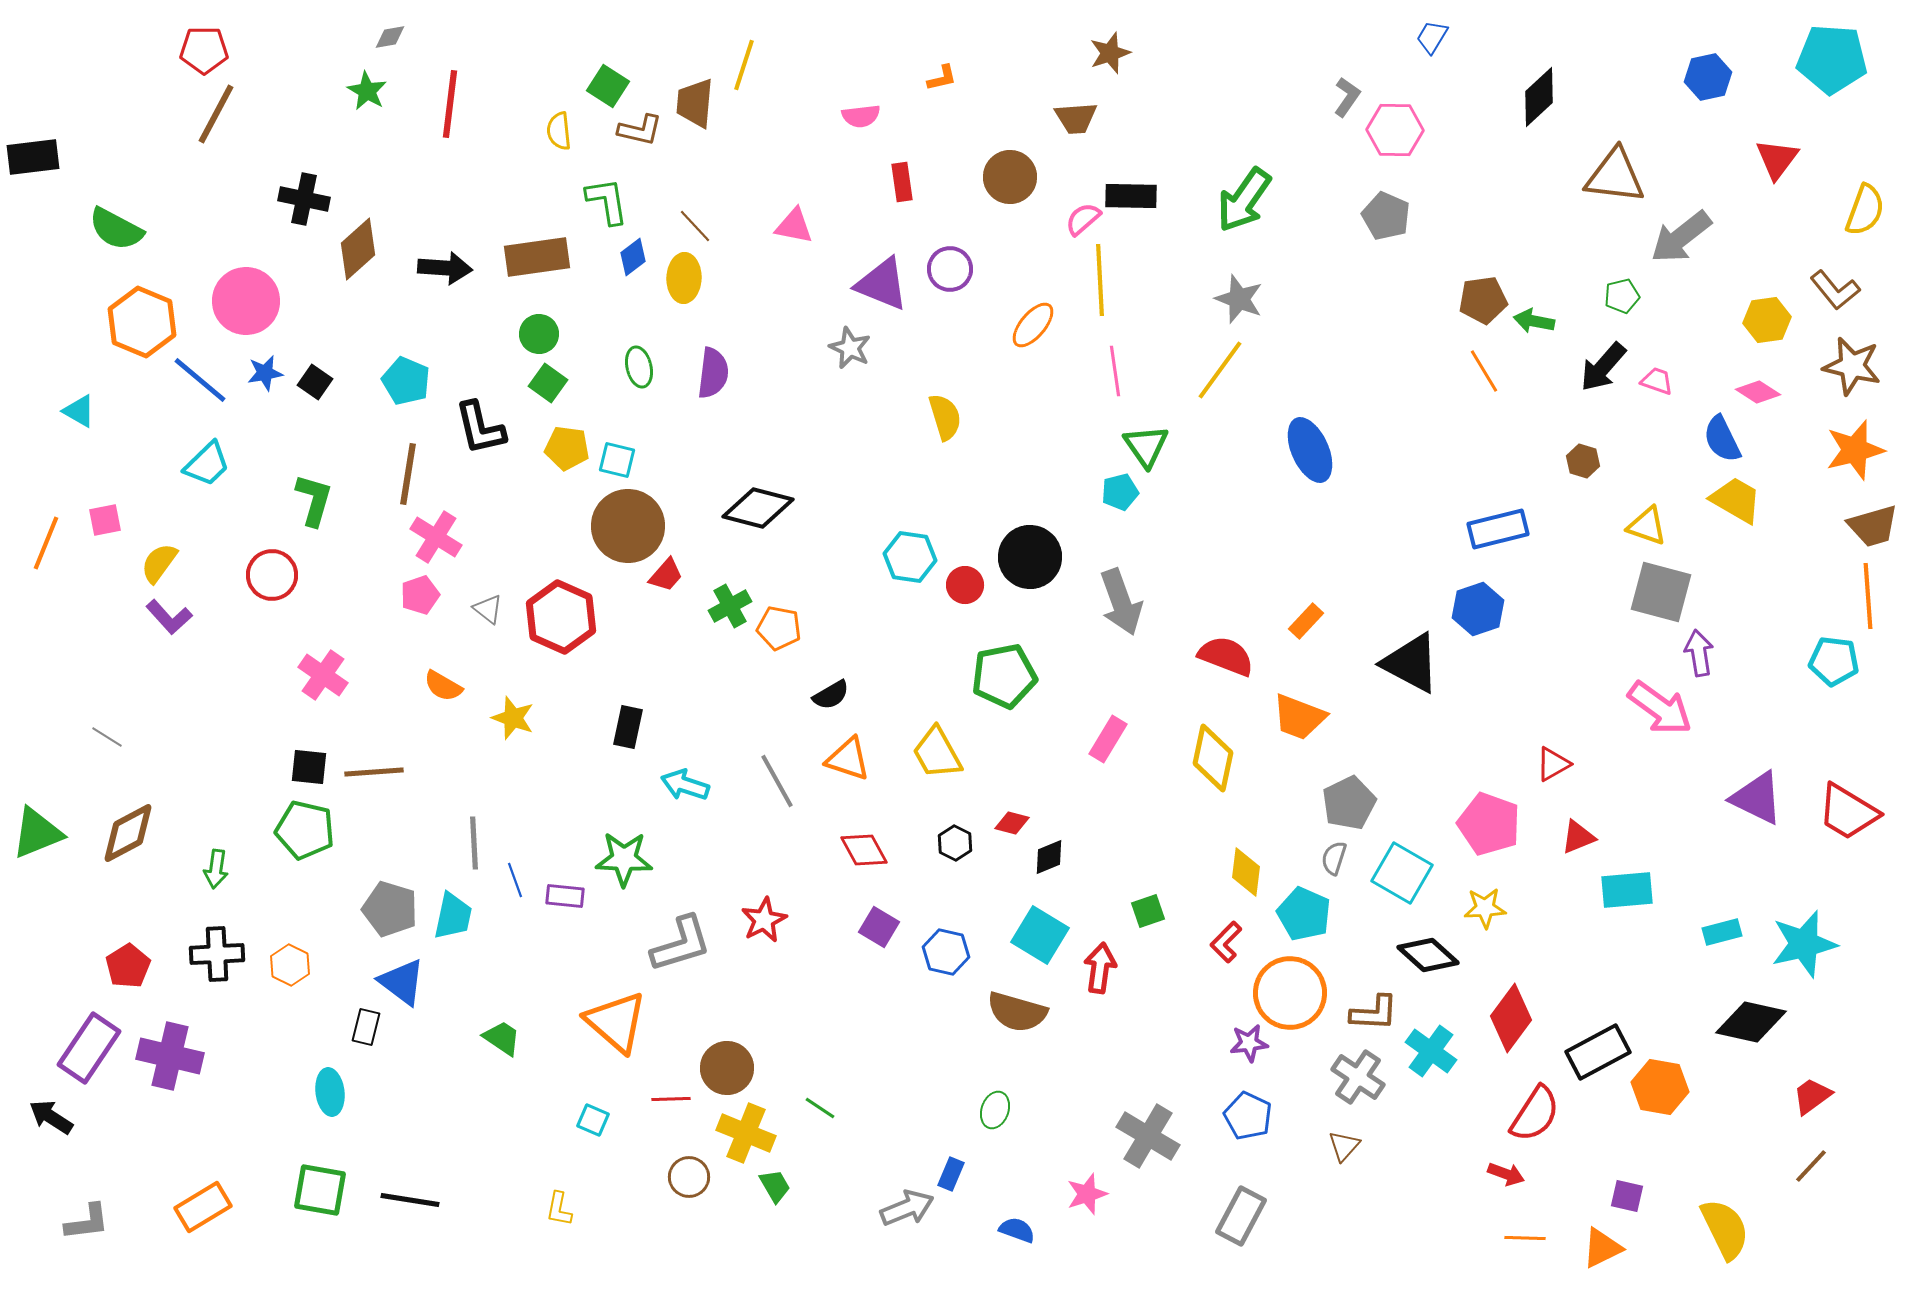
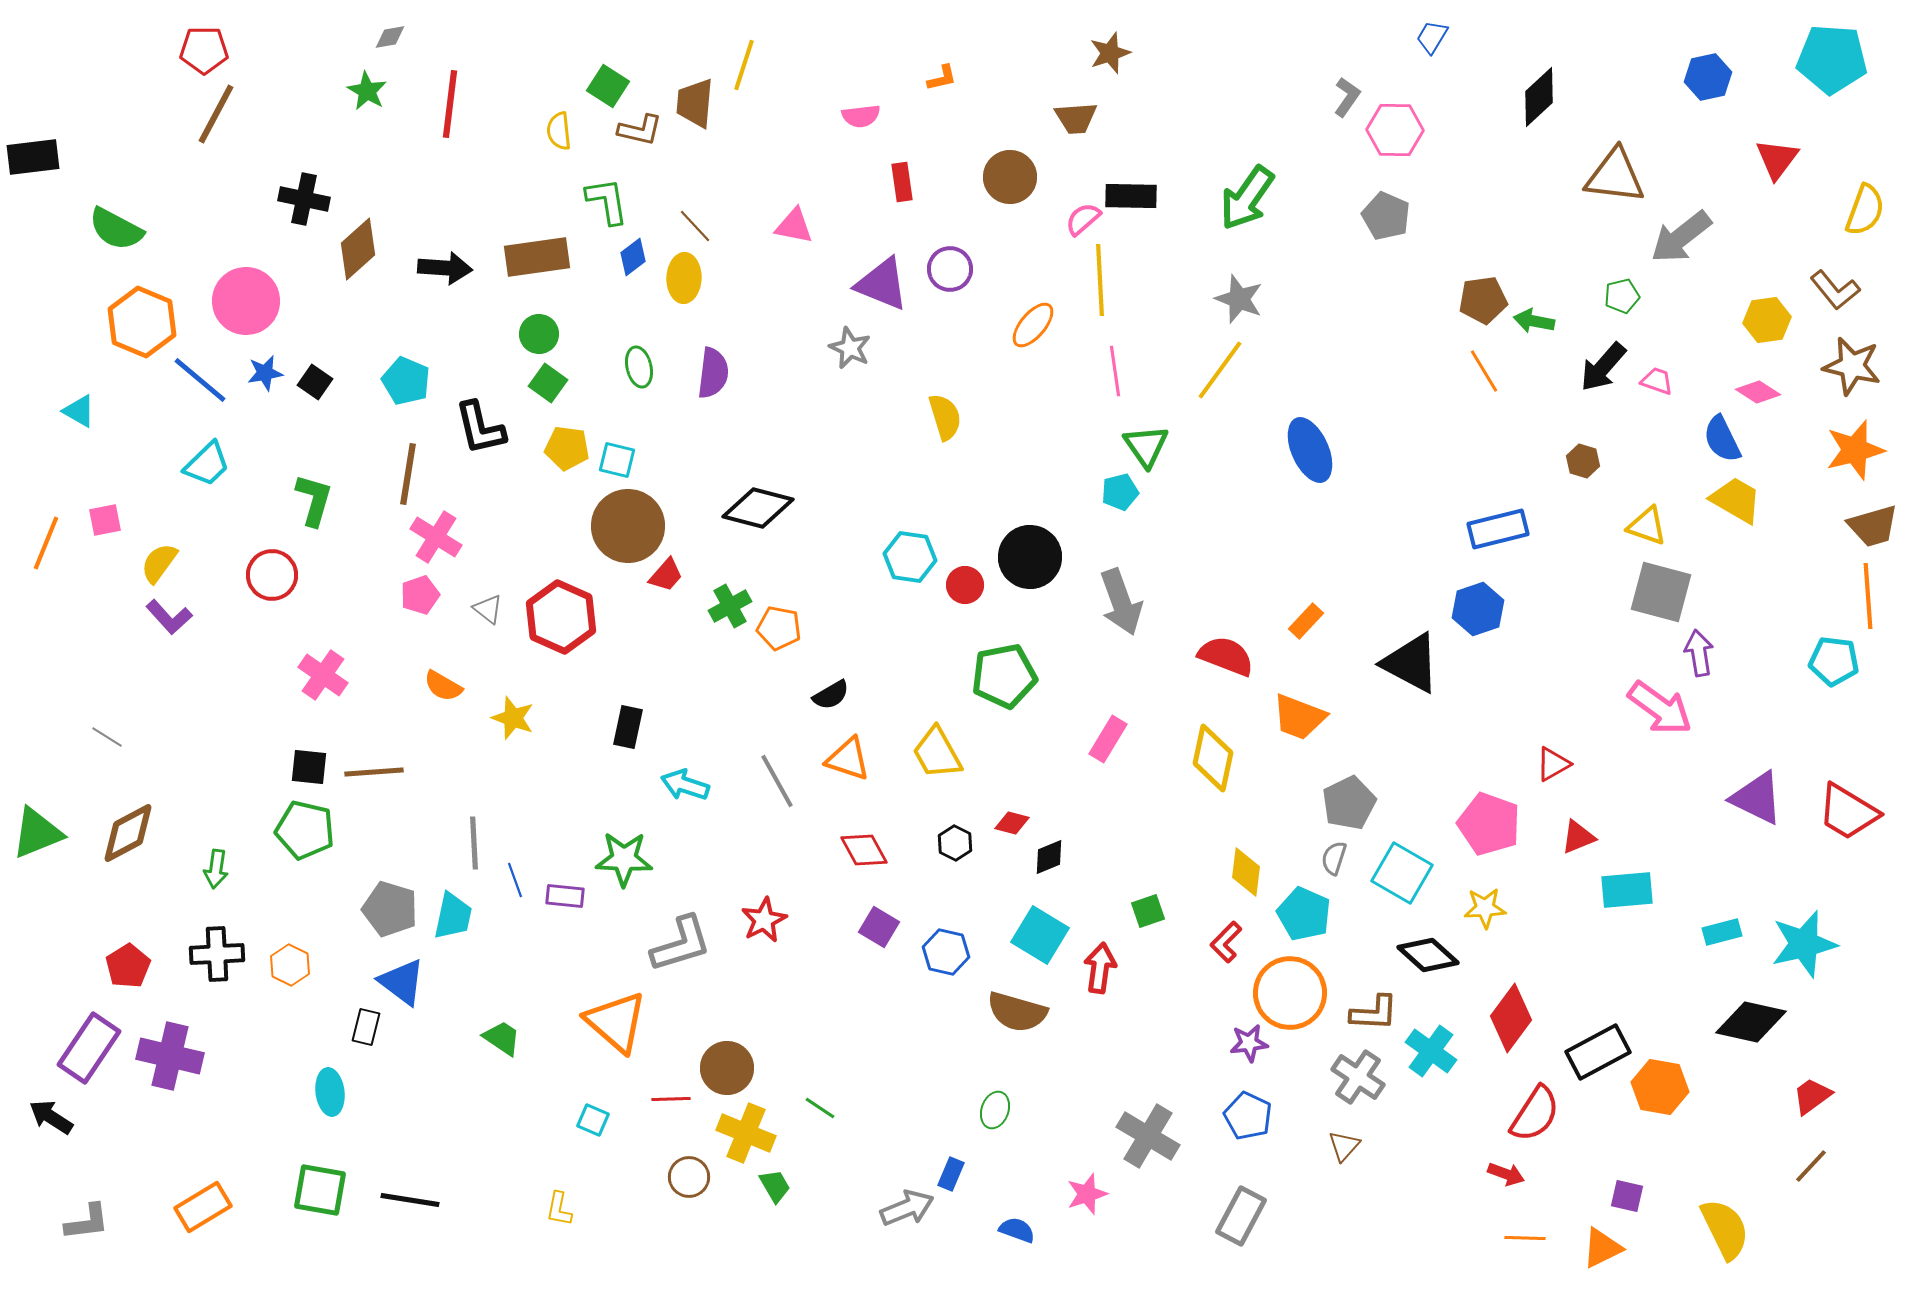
green arrow at (1244, 200): moved 3 px right, 2 px up
